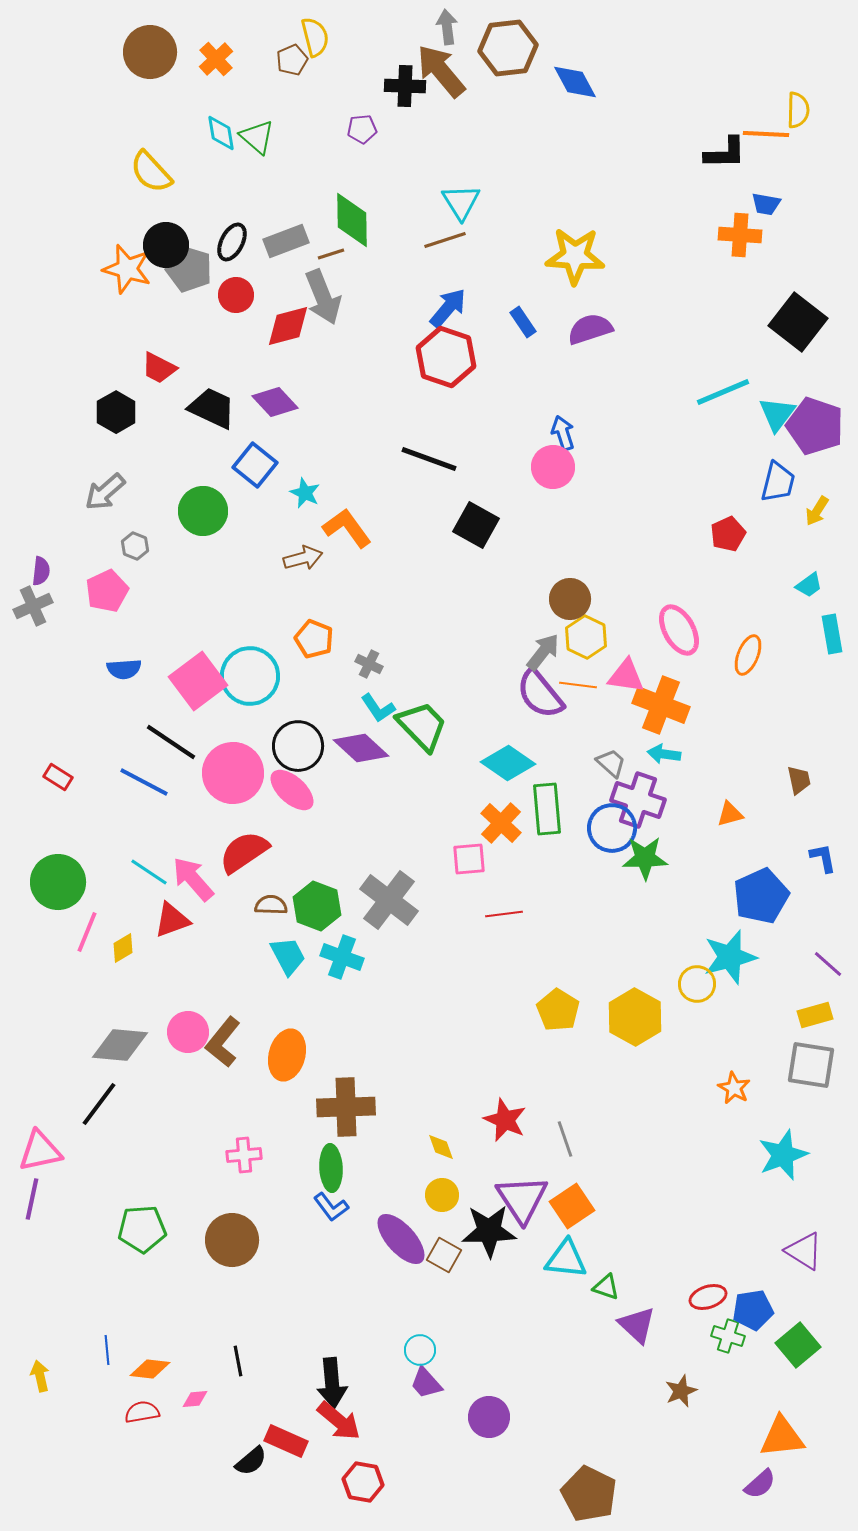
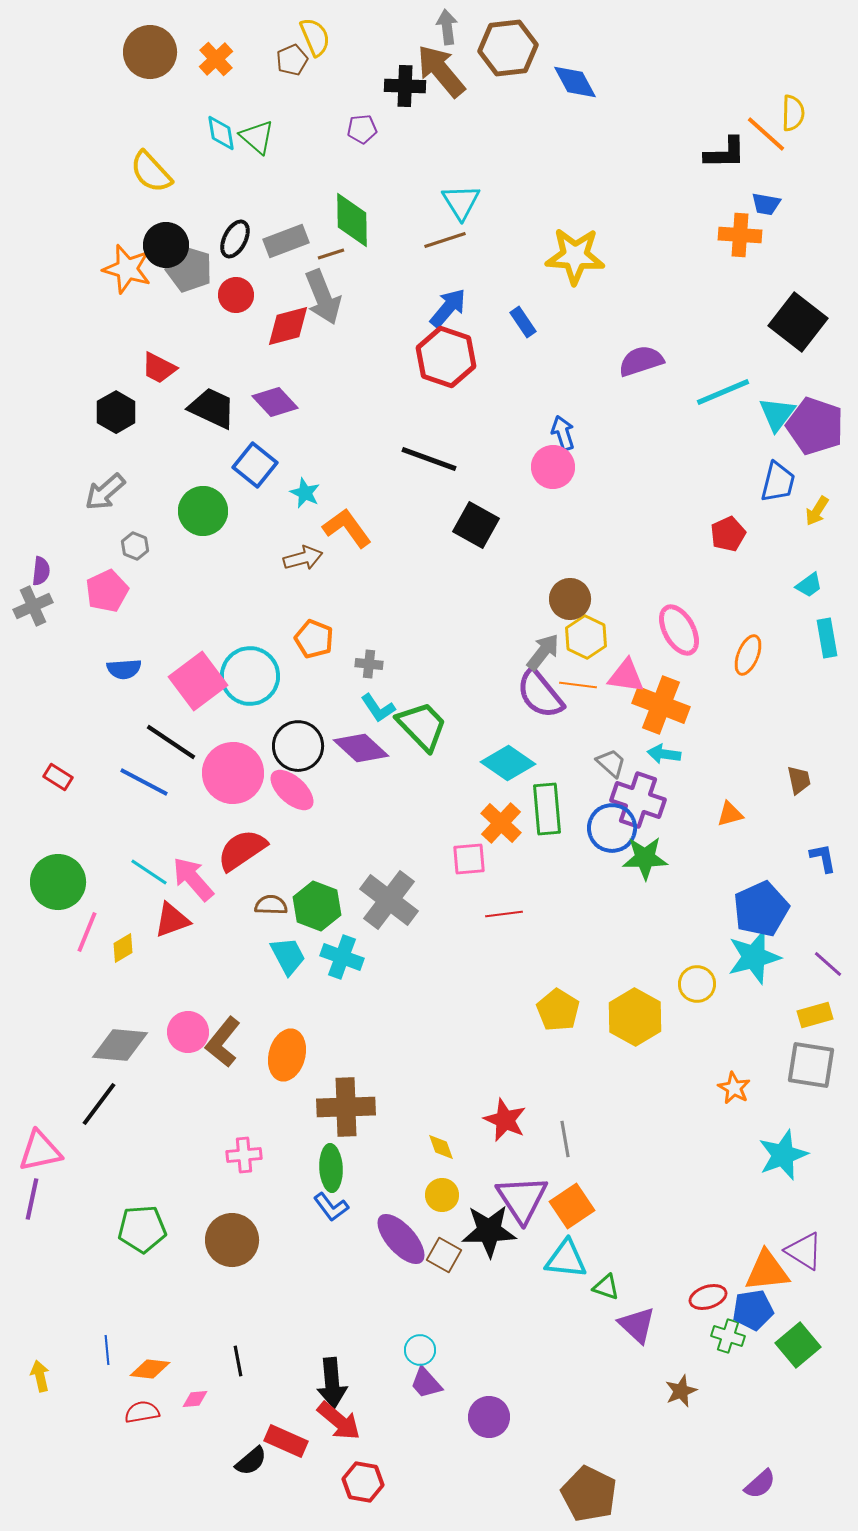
yellow semicircle at (315, 37): rotated 9 degrees counterclockwise
yellow semicircle at (798, 110): moved 5 px left, 3 px down
orange line at (766, 134): rotated 39 degrees clockwise
black ellipse at (232, 242): moved 3 px right, 3 px up
purple semicircle at (590, 329): moved 51 px right, 32 px down
cyan rectangle at (832, 634): moved 5 px left, 4 px down
gray cross at (369, 664): rotated 20 degrees counterclockwise
red semicircle at (244, 852): moved 2 px left, 2 px up
blue pentagon at (761, 896): moved 13 px down
cyan star at (730, 957): moved 24 px right
gray line at (565, 1139): rotated 9 degrees clockwise
orange triangle at (782, 1437): moved 15 px left, 166 px up
